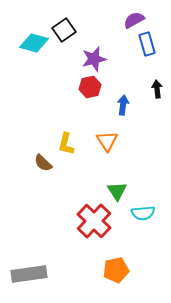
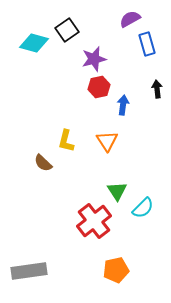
purple semicircle: moved 4 px left, 1 px up
black square: moved 3 px right
red hexagon: moved 9 px right
yellow L-shape: moved 3 px up
cyan semicircle: moved 5 px up; rotated 40 degrees counterclockwise
red cross: rotated 8 degrees clockwise
gray rectangle: moved 3 px up
